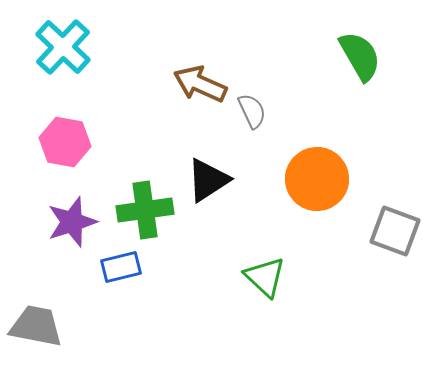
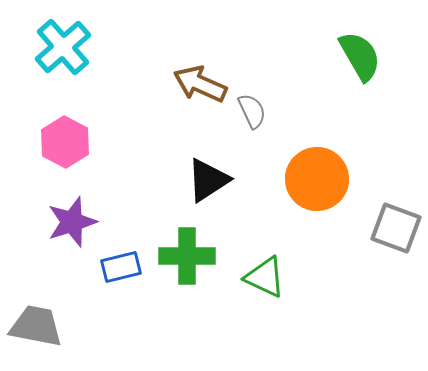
cyan cross: rotated 6 degrees clockwise
pink hexagon: rotated 18 degrees clockwise
green cross: moved 42 px right, 46 px down; rotated 8 degrees clockwise
gray square: moved 1 px right, 3 px up
green triangle: rotated 18 degrees counterclockwise
